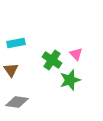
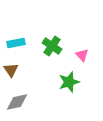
pink triangle: moved 6 px right, 1 px down
green cross: moved 14 px up
green star: moved 1 px left, 2 px down
gray diamond: rotated 20 degrees counterclockwise
